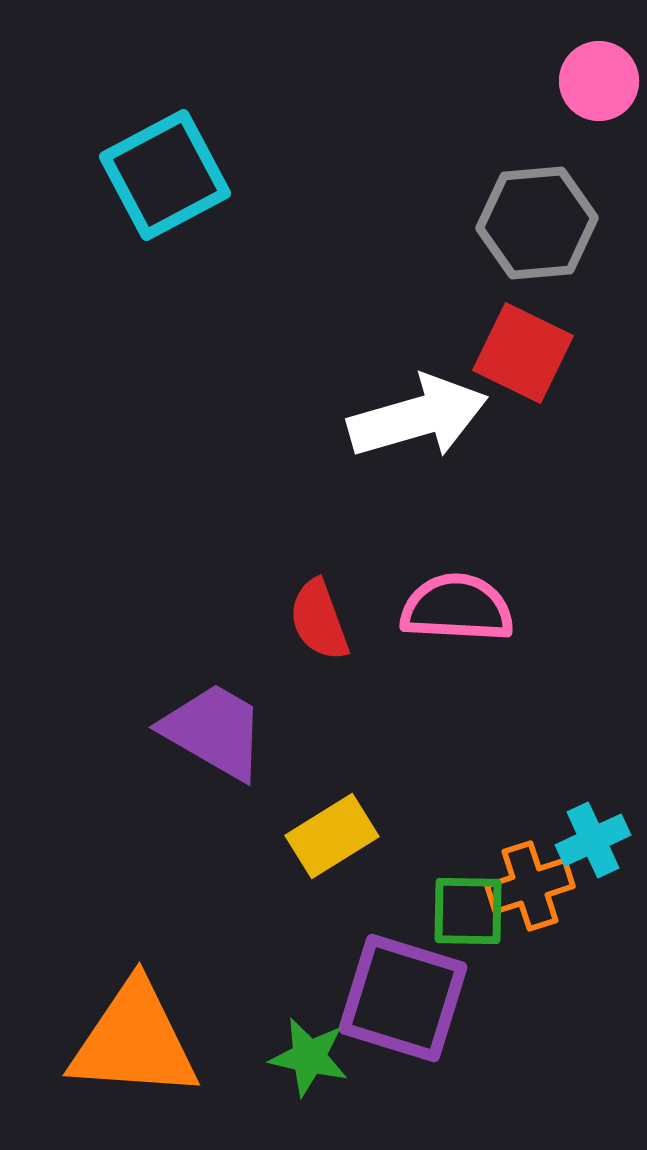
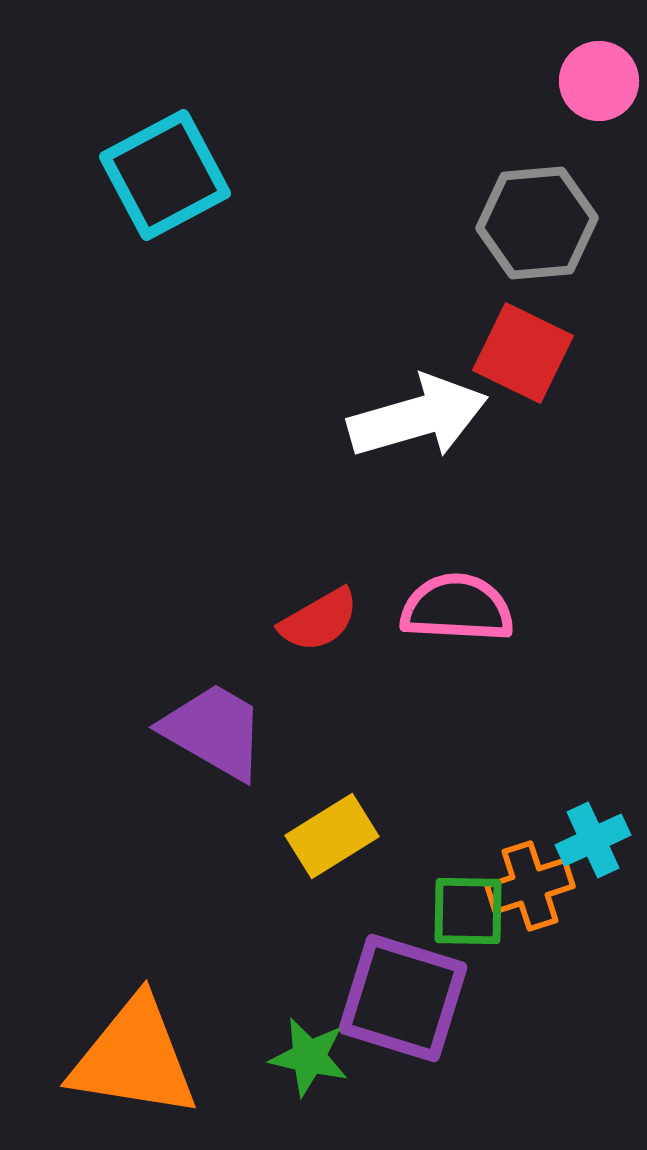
red semicircle: rotated 100 degrees counterclockwise
orange triangle: moved 17 px down; rotated 5 degrees clockwise
